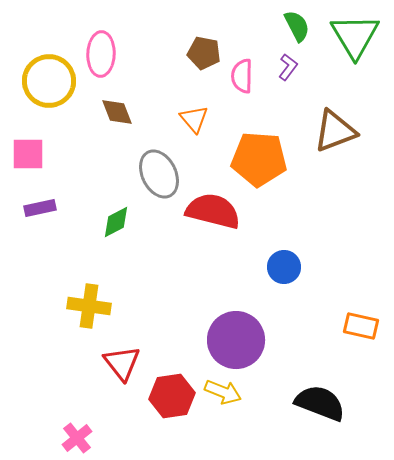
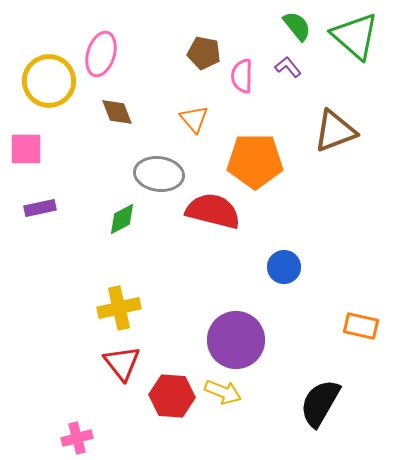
green semicircle: rotated 12 degrees counterclockwise
green triangle: rotated 18 degrees counterclockwise
pink ellipse: rotated 15 degrees clockwise
purple L-shape: rotated 76 degrees counterclockwise
pink square: moved 2 px left, 5 px up
orange pentagon: moved 4 px left, 2 px down; rotated 4 degrees counterclockwise
gray ellipse: rotated 57 degrees counterclockwise
green diamond: moved 6 px right, 3 px up
yellow cross: moved 30 px right, 2 px down; rotated 21 degrees counterclockwise
red hexagon: rotated 12 degrees clockwise
black semicircle: rotated 81 degrees counterclockwise
pink cross: rotated 24 degrees clockwise
